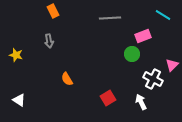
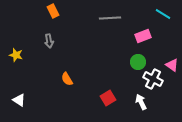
cyan line: moved 1 px up
green circle: moved 6 px right, 8 px down
pink triangle: rotated 40 degrees counterclockwise
